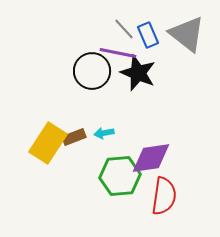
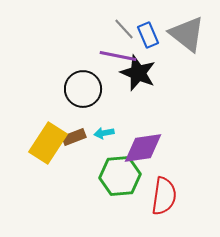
purple line: moved 3 px down
black circle: moved 9 px left, 18 px down
purple diamond: moved 8 px left, 10 px up
